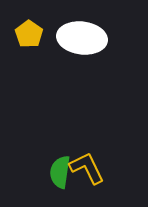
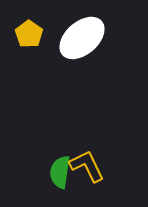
white ellipse: rotated 48 degrees counterclockwise
yellow L-shape: moved 2 px up
